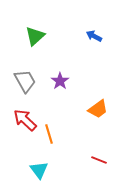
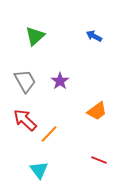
orange trapezoid: moved 1 px left, 2 px down
orange line: rotated 60 degrees clockwise
